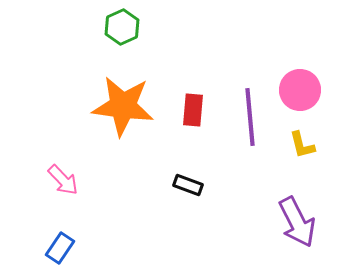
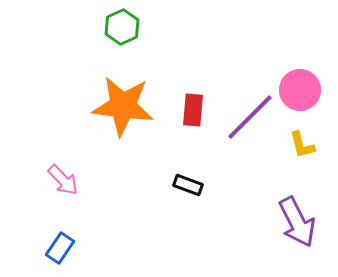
purple line: rotated 50 degrees clockwise
